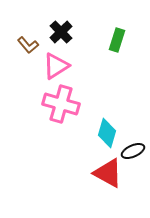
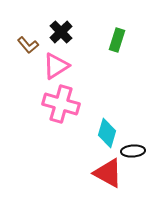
black ellipse: rotated 20 degrees clockwise
